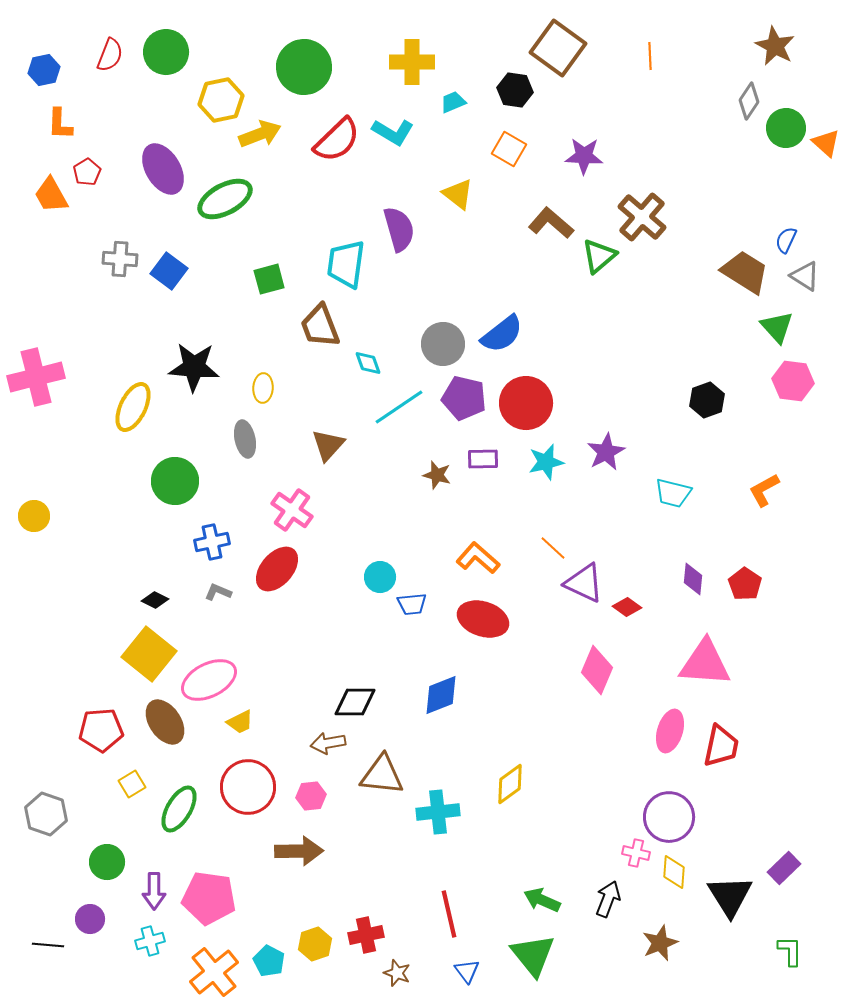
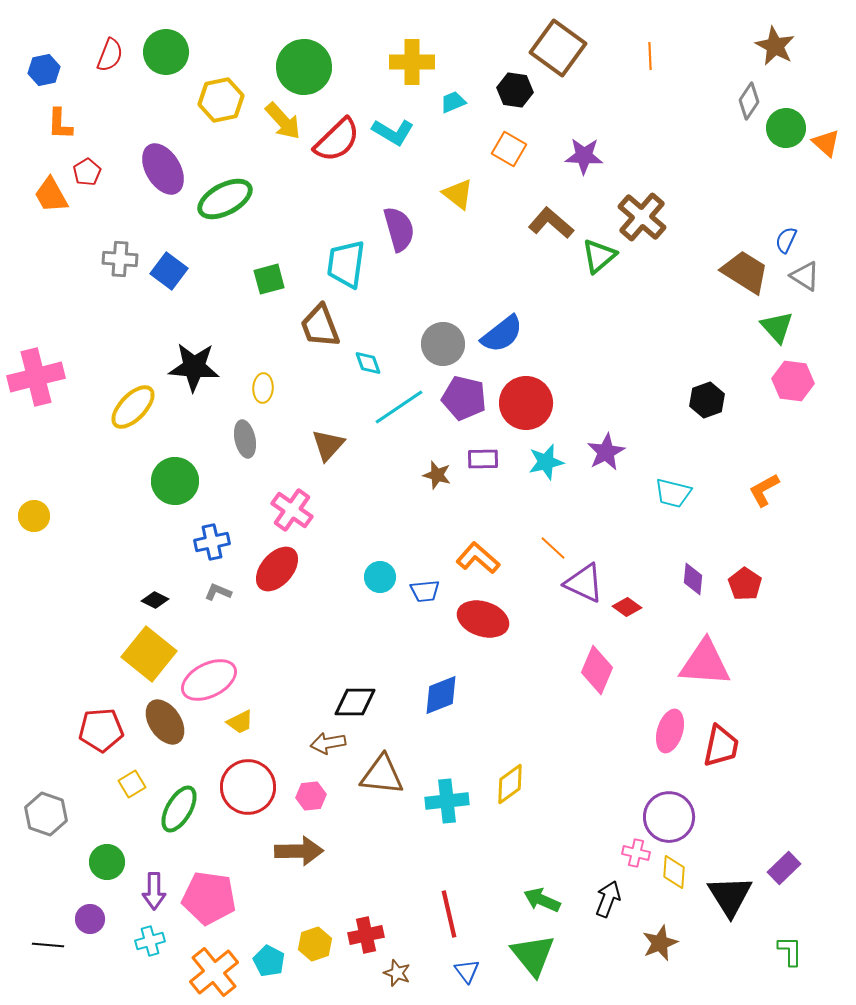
yellow arrow at (260, 134): moved 23 px right, 13 px up; rotated 69 degrees clockwise
yellow ellipse at (133, 407): rotated 18 degrees clockwise
blue trapezoid at (412, 604): moved 13 px right, 13 px up
cyan cross at (438, 812): moved 9 px right, 11 px up
